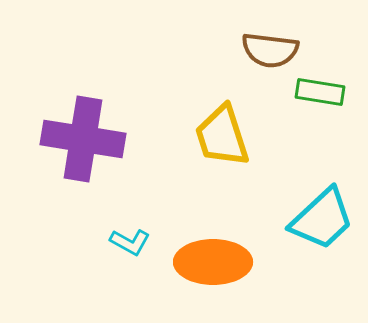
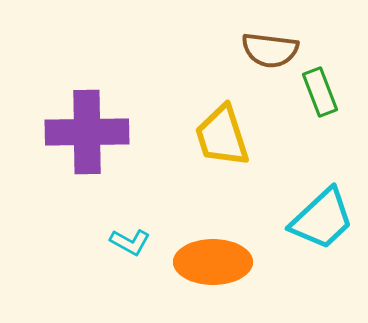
green rectangle: rotated 60 degrees clockwise
purple cross: moved 4 px right, 7 px up; rotated 10 degrees counterclockwise
